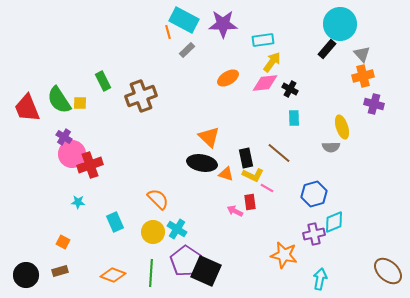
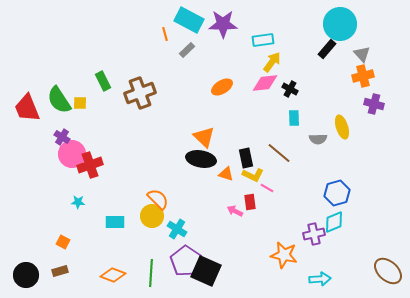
cyan rectangle at (184, 20): moved 5 px right
orange line at (168, 32): moved 3 px left, 2 px down
orange ellipse at (228, 78): moved 6 px left, 9 px down
brown cross at (141, 96): moved 1 px left, 3 px up
purple cross at (64, 137): moved 2 px left
orange triangle at (209, 137): moved 5 px left
gray semicircle at (331, 147): moved 13 px left, 8 px up
black ellipse at (202, 163): moved 1 px left, 4 px up
blue hexagon at (314, 194): moved 23 px right, 1 px up
cyan rectangle at (115, 222): rotated 66 degrees counterclockwise
yellow circle at (153, 232): moved 1 px left, 16 px up
cyan arrow at (320, 279): rotated 75 degrees clockwise
